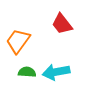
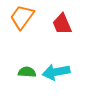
red trapezoid: rotated 15 degrees clockwise
orange trapezoid: moved 4 px right, 24 px up
